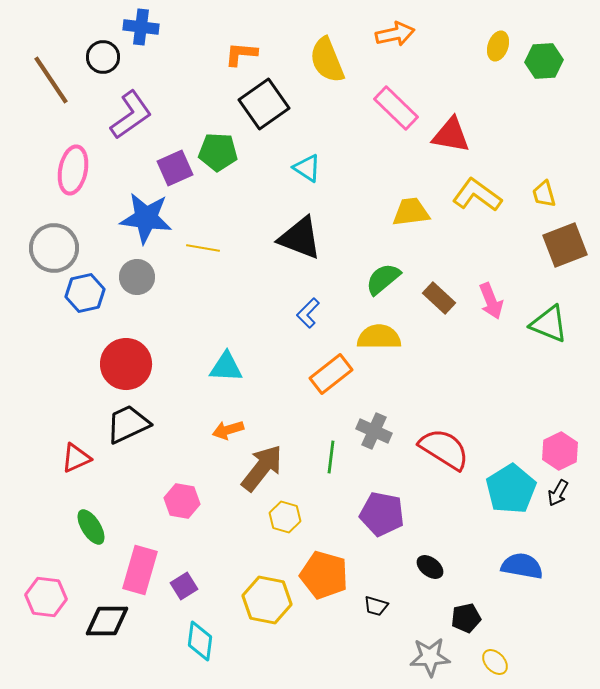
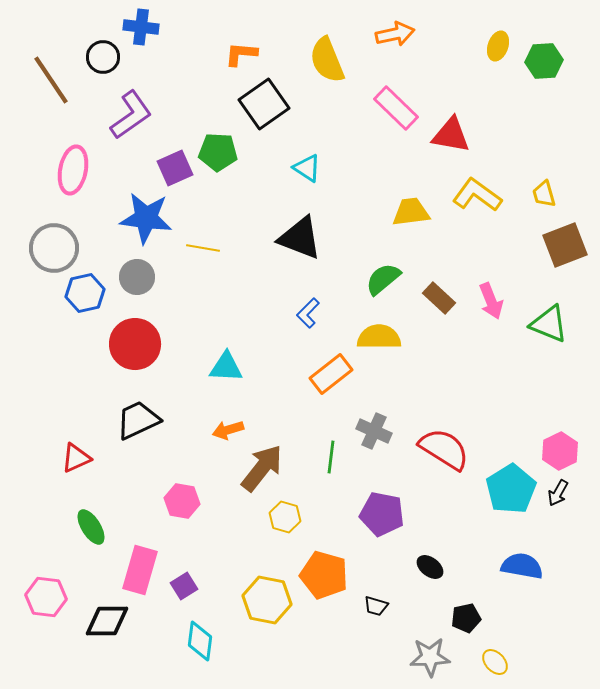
red circle at (126, 364): moved 9 px right, 20 px up
black trapezoid at (128, 424): moved 10 px right, 4 px up
